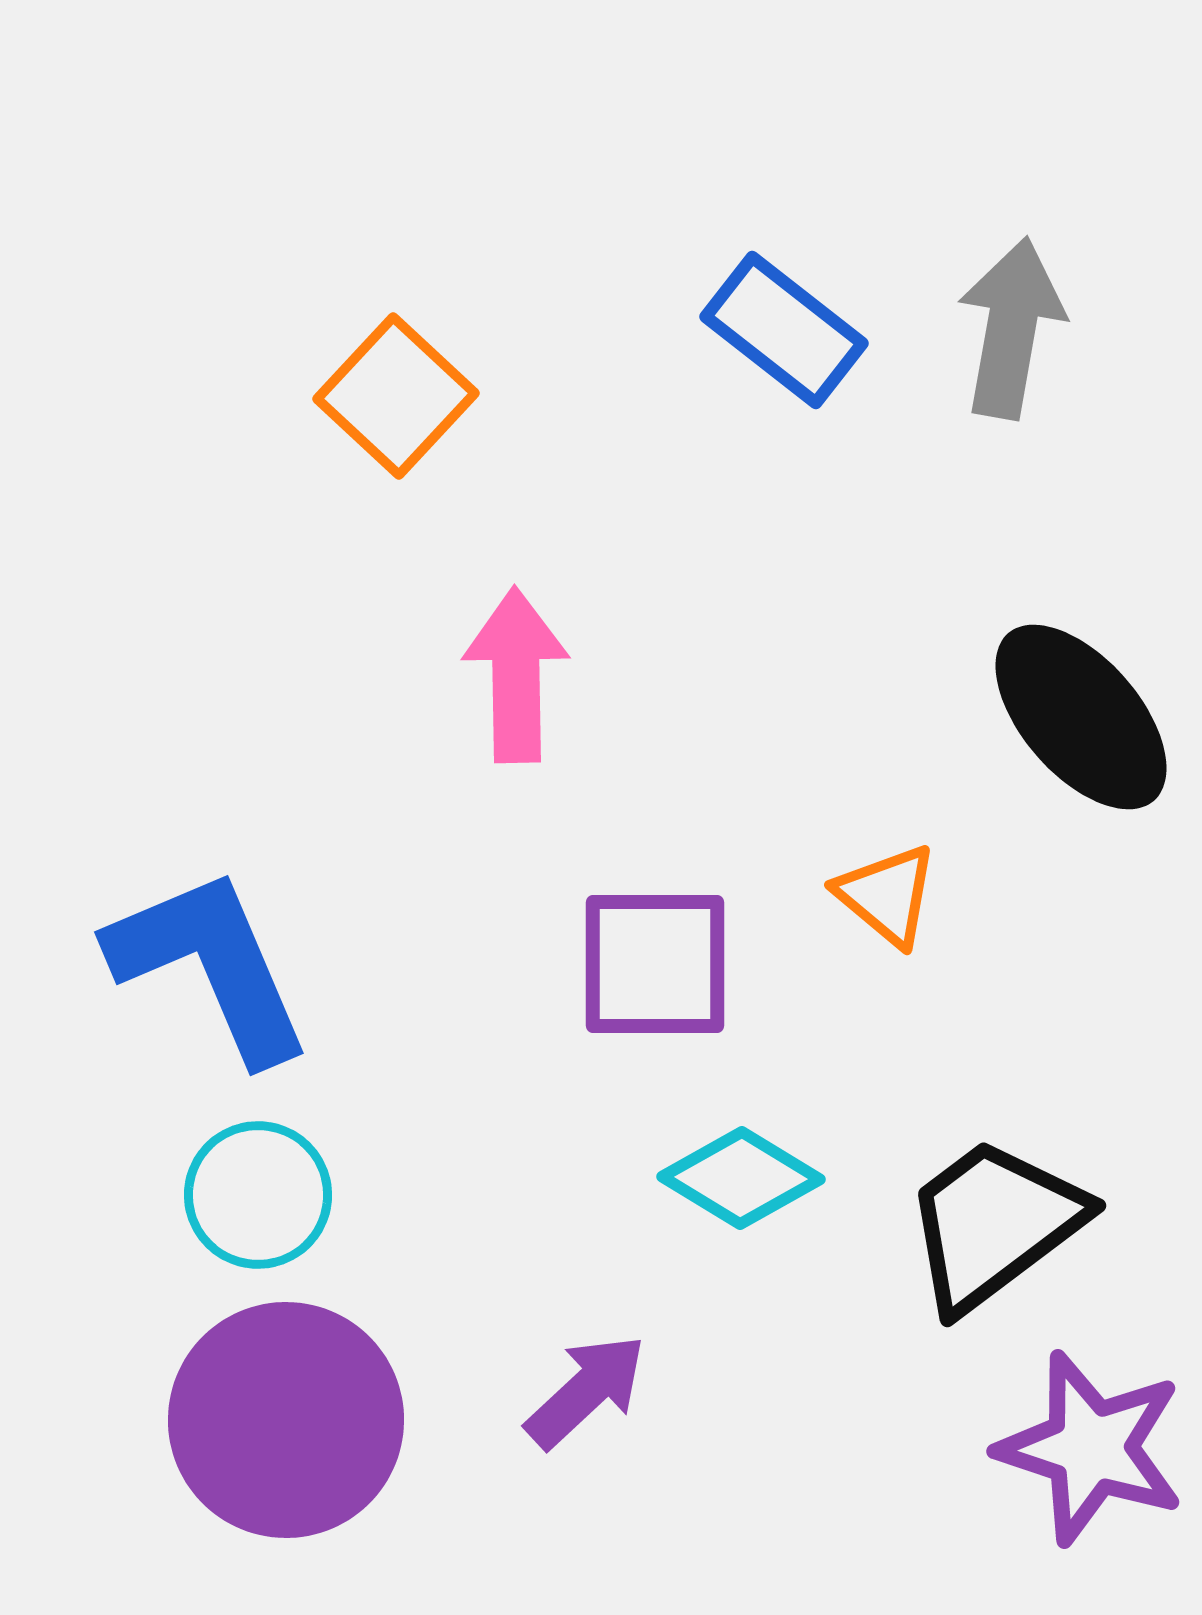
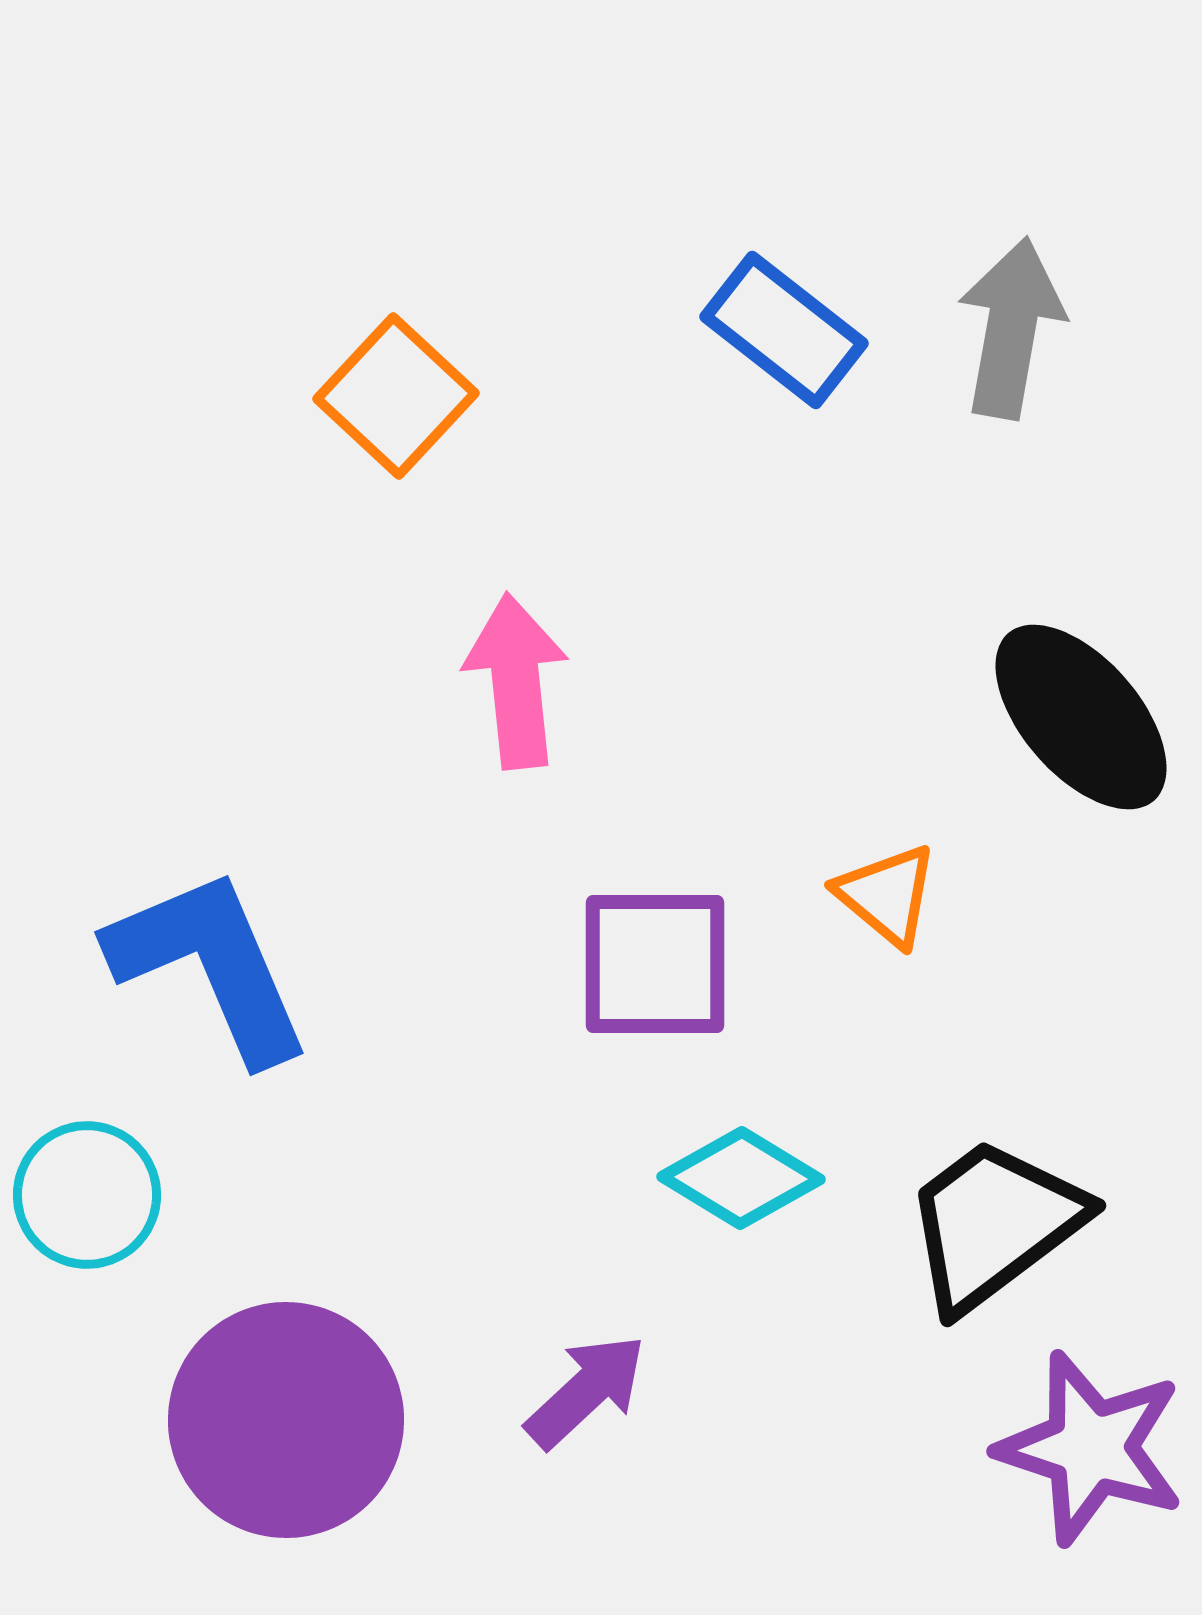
pink arrow: moved 6 px down; rotated 5 degrees counterclockwise
cyan circle: moved 171 px left
